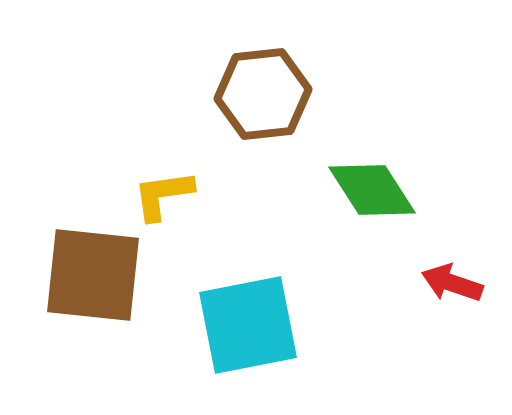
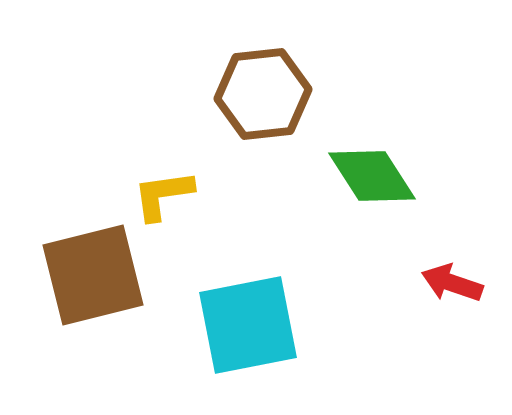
green diamond: moved 14 px up
brown square: rotated 20 degrees counterclockwise
